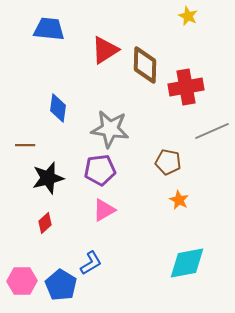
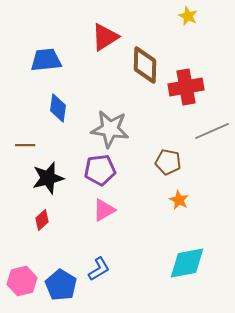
blue trapezoid: moved 3 px left, 31 px down; rotated 12 degrees counterclockwise
red triangle: moved 13 px up
red diamond: moved 3 px left, 3 px up
blue L-shape: moved 8 px right, 6 px down
pink hexagon: rotated 12 degrees counterclockwise
